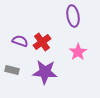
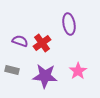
purple ellipse: moved 4 px left, 8 px down
red cross: moved 1 px down
pink star: moved 19 px down
purple star: moved 4 px down
